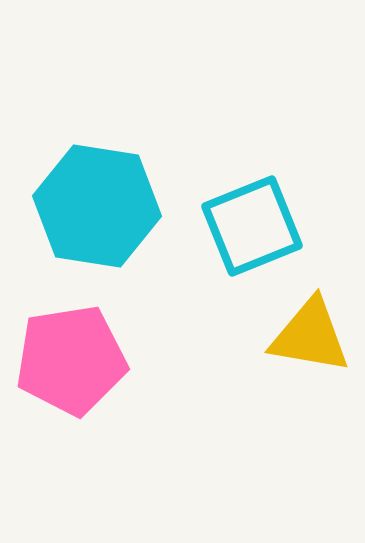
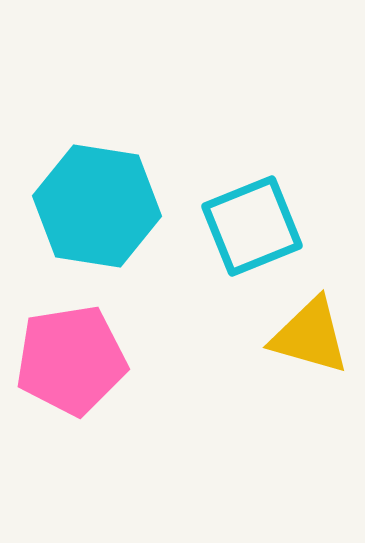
yellow triangle: rotated 6 degrees clockwise
